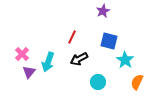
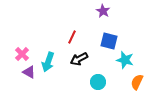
purple star: rotated 16 degrees counterclockwise
cyan star: rotated 18 degrees counterclockwise
purple triangle: rotated 40 degrees counterclockwise
